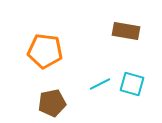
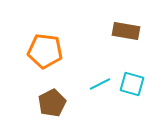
brown pentagon: rotated 16 degrees counterclockwise
